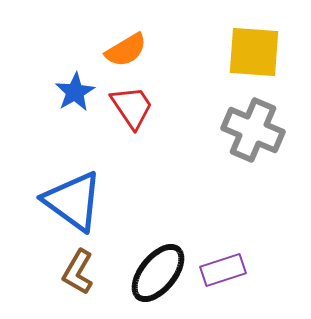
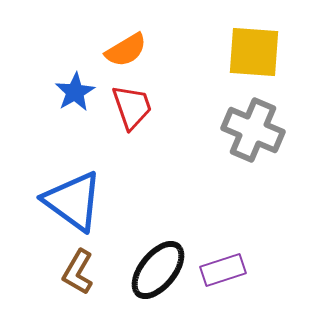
red trapezoid: rotated 15 degrees clockwise
black ellipse: moved 3 px up
